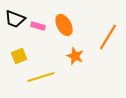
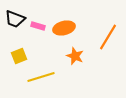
orange ellipse: moved 3 px down; rotated 75 degrees counterclockwise
